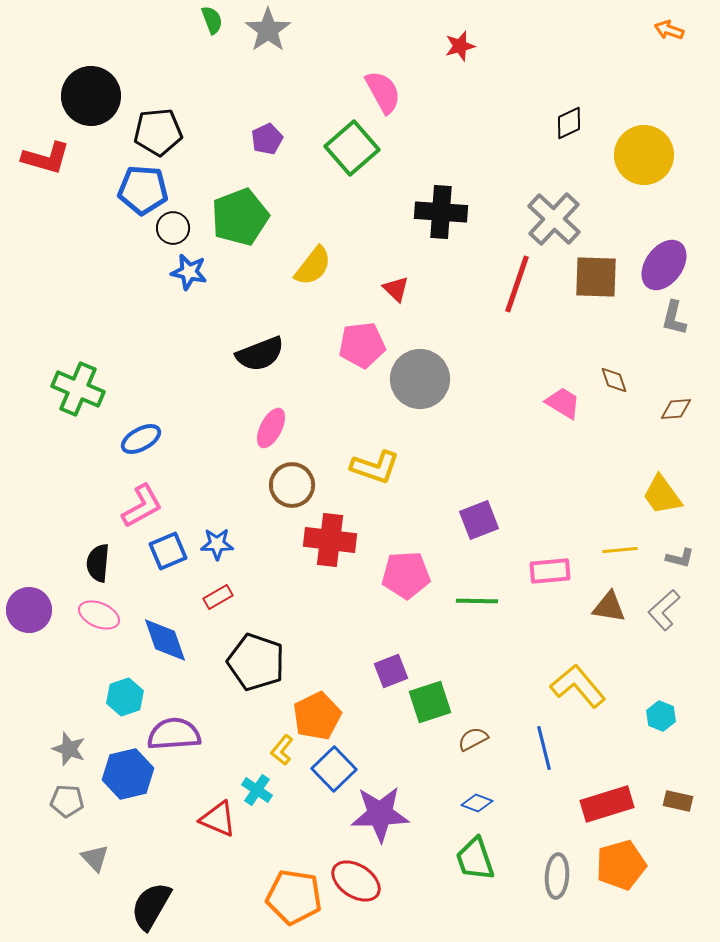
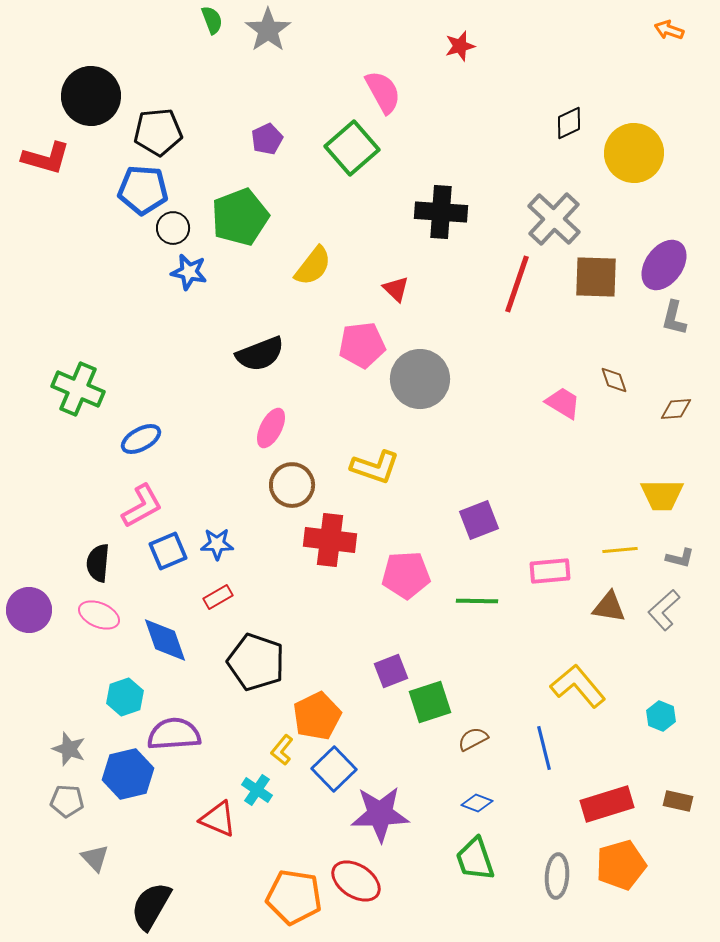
yellow circle at (644, 155): moved 10 px left, 2 px up
yellow trapezoid at (662, 495): rotated 54 degrees counterclockwise
